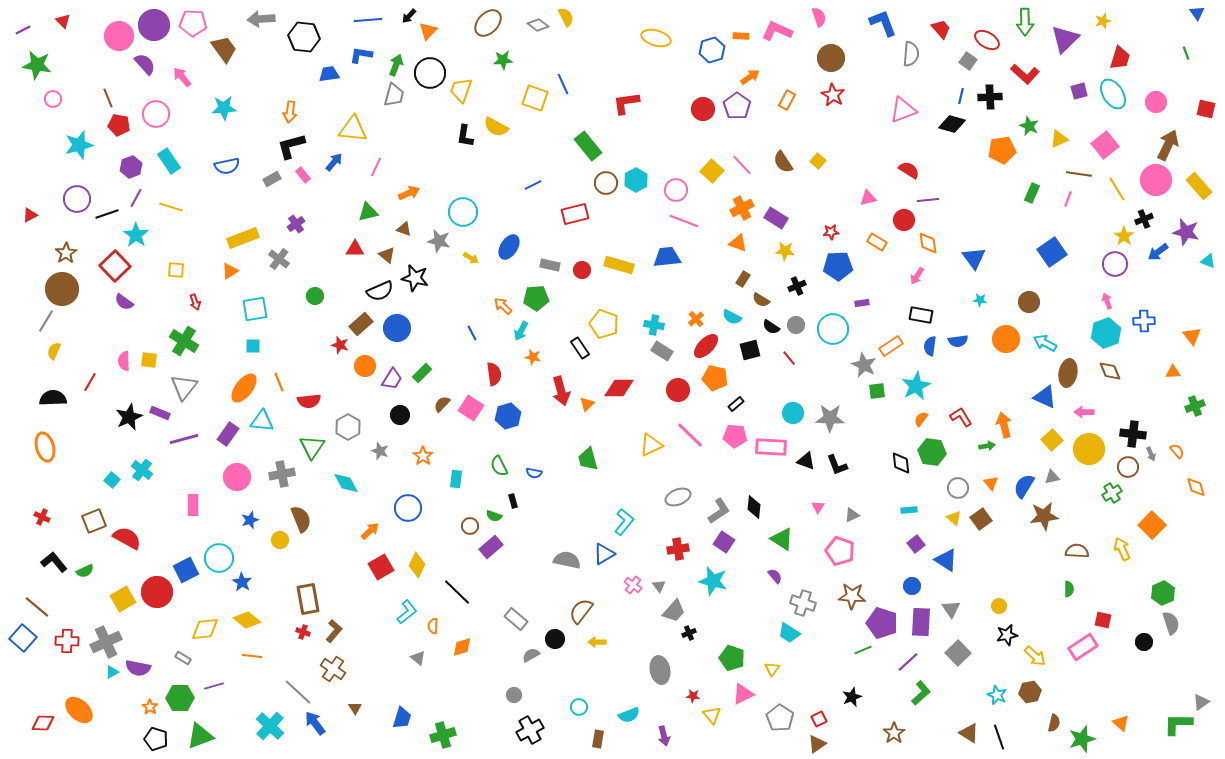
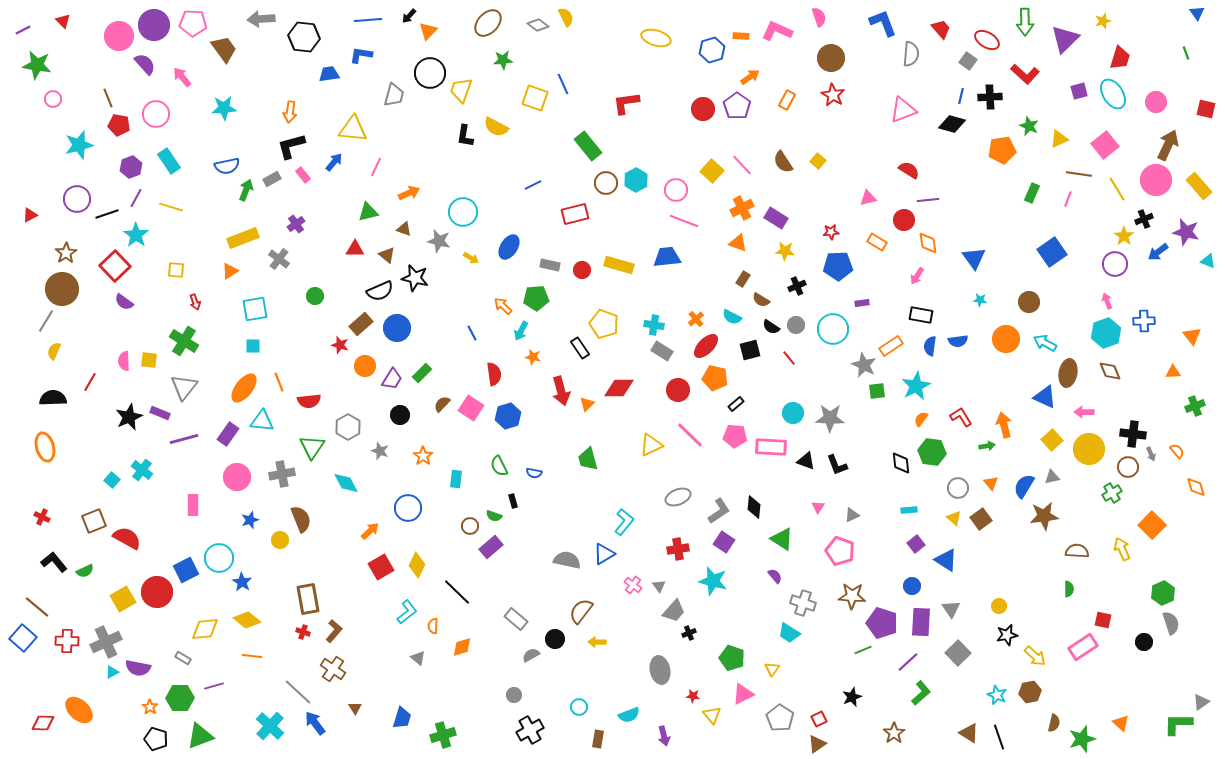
green arrow at (396, 65): moved 150 px left, 125 px down
